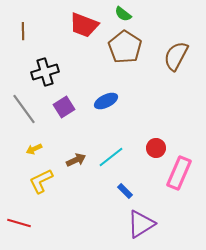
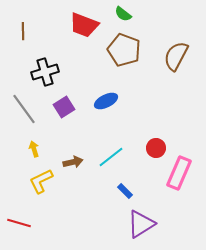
brown pentagon: moved 1 px left, 3 px down; rotated 12 degrees counterclockwise
yellow arrow: rotated 98 degrees clockwise
brown arrow: moved 3 px left, 2 px down; rotated 12 degrees clockwise
